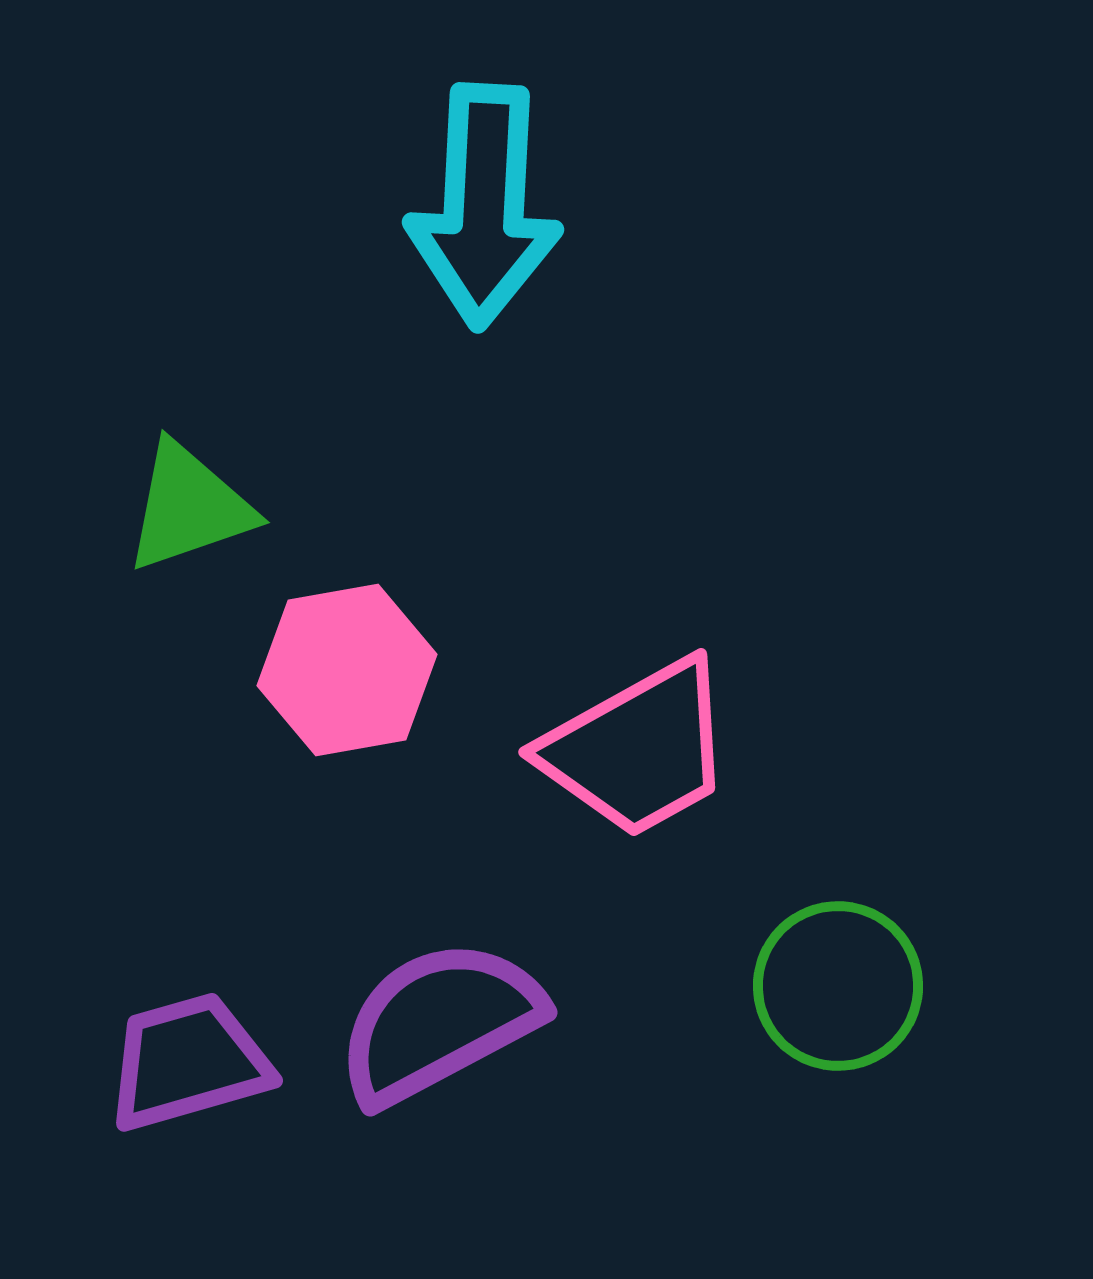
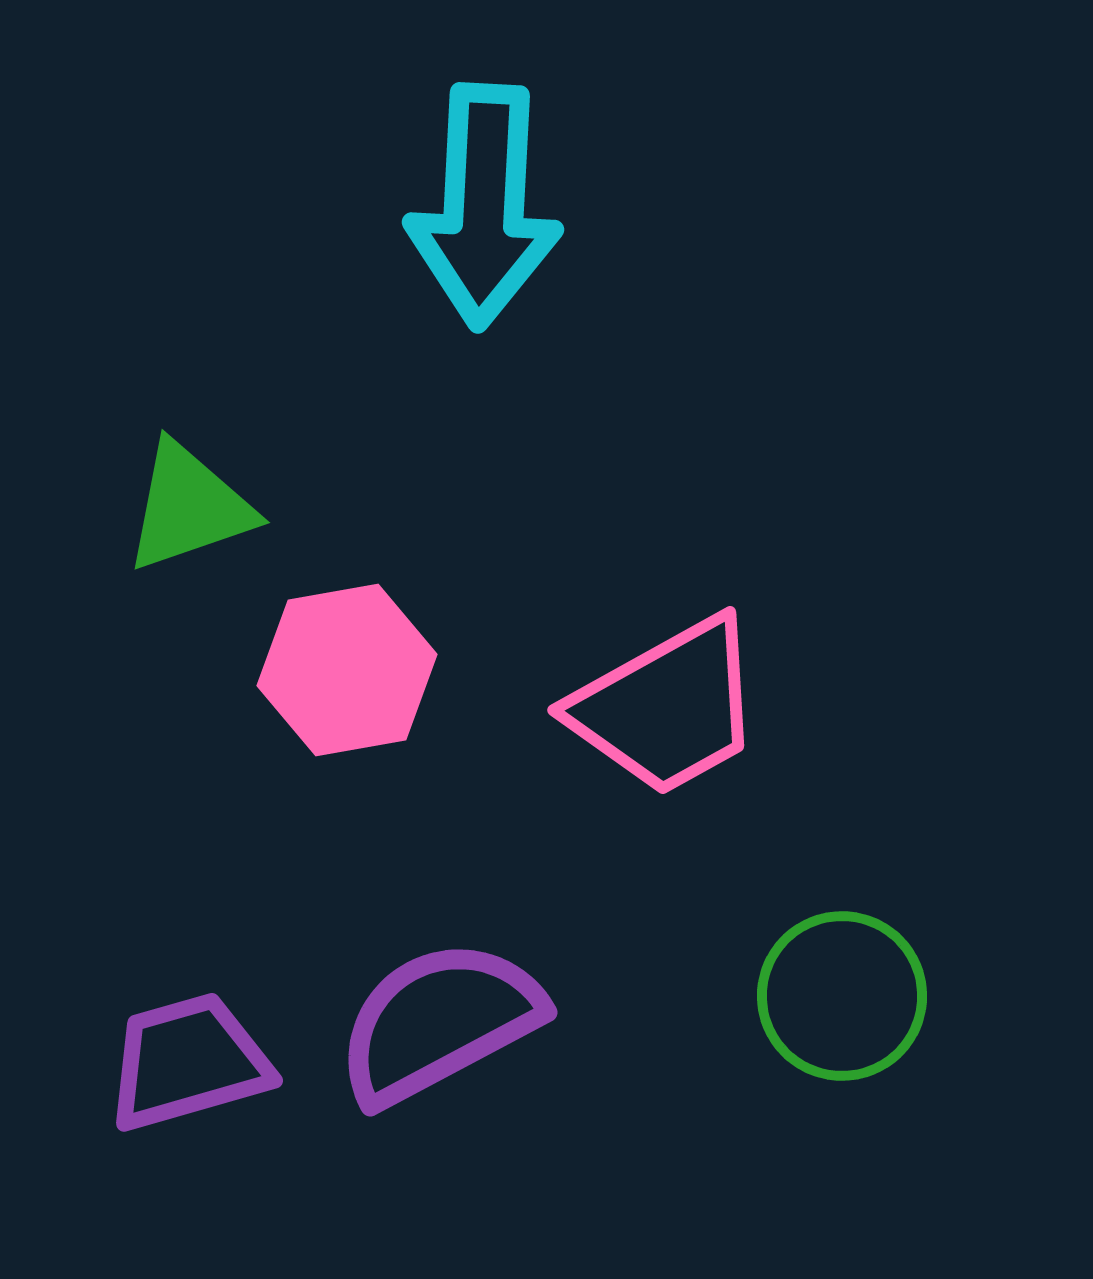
pink trapezoid: moved 29 px right, 42 px up
green circle: moved 4 px right, 10 px down
